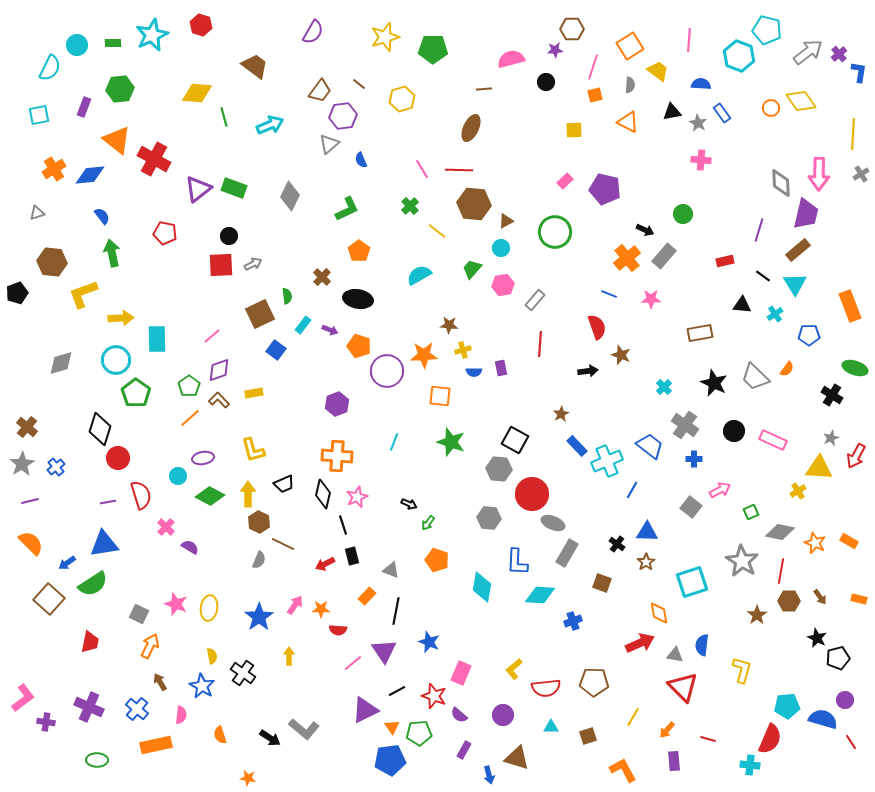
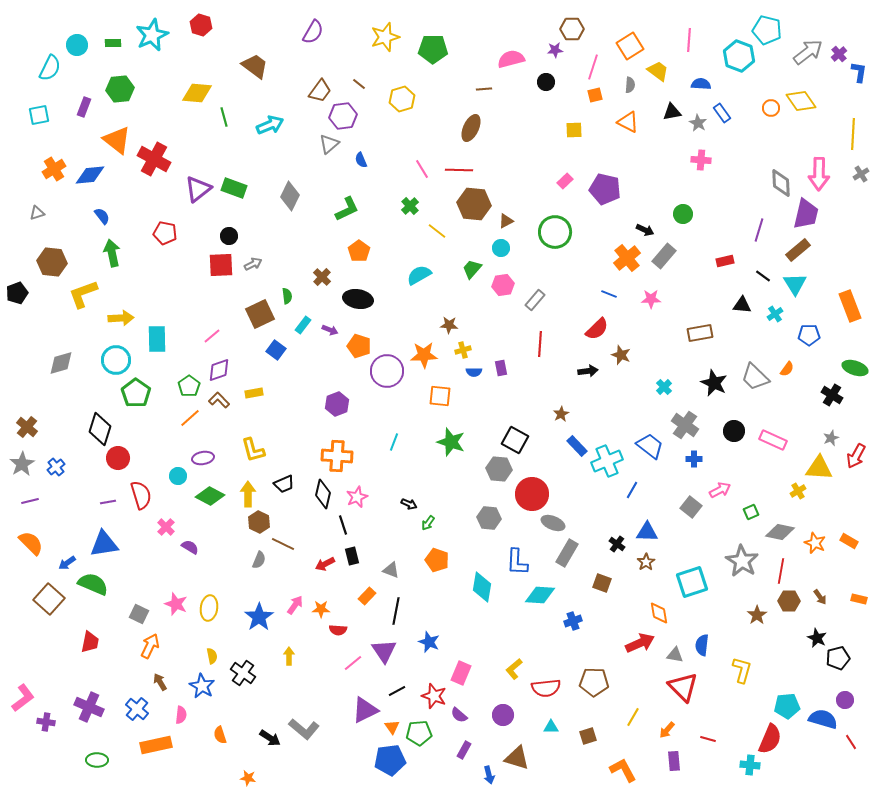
red semicircle at (597, 327): moved 2 px down; rotated 65 degrees clockwise
green semicircle at (93, 584): rotated 124 degrees counterclockwise
